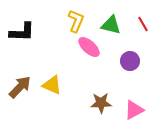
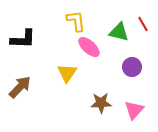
yellow L-shape: rotated 30 degrees counterclockwise
green triangle: moved 8 px right, 7 px down
black L-shape: moved 1 px right, 7 px down
purple circle: moved 2 px right, 6 px down
yellow triangle: moved 15 px right, 12 px up; rotated 40 degrees clockwise
pink triangle: rotated 20 degrees counterclockwise
